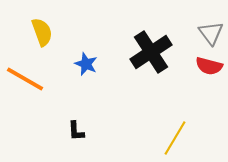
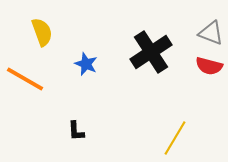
gray triangle: rotated 32 degrees counterclockwise
